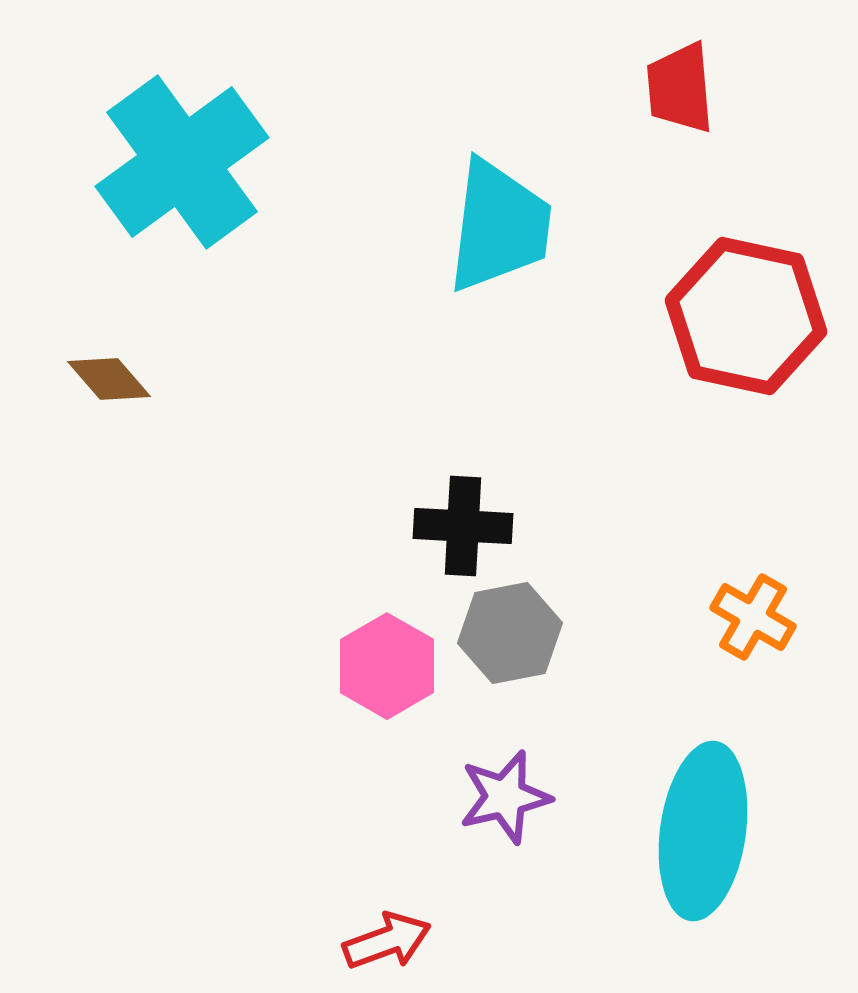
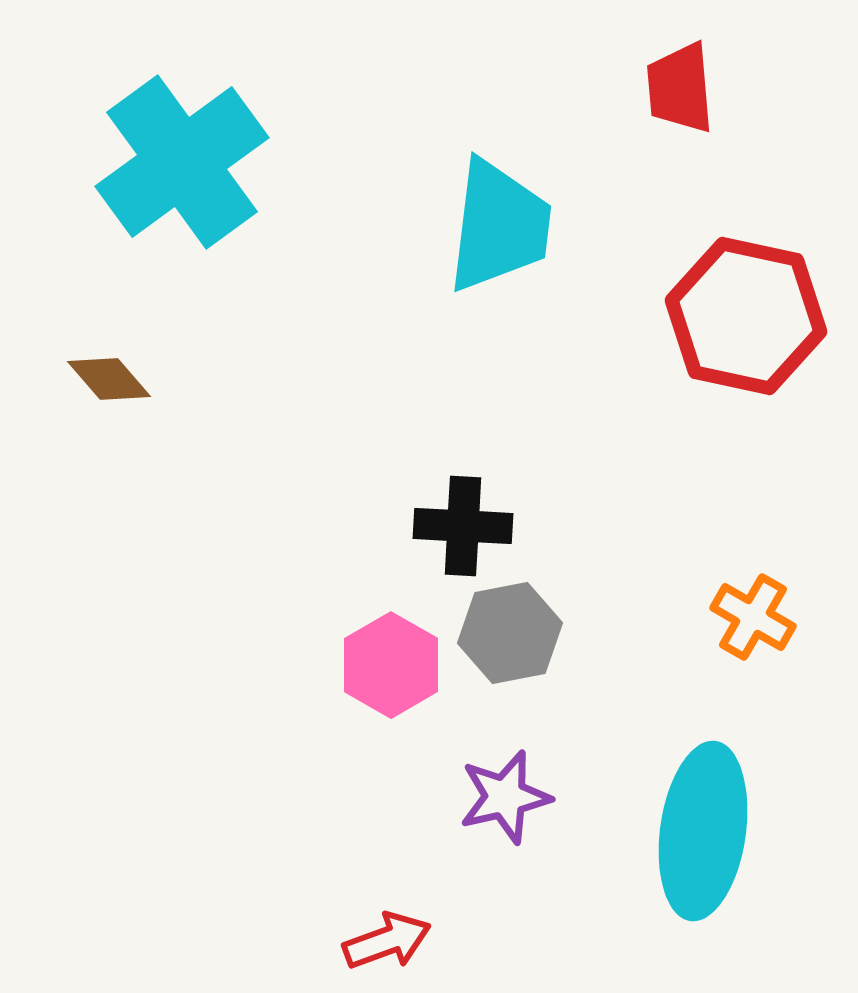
pink hexagon: moved 4 px right, 1 px up
